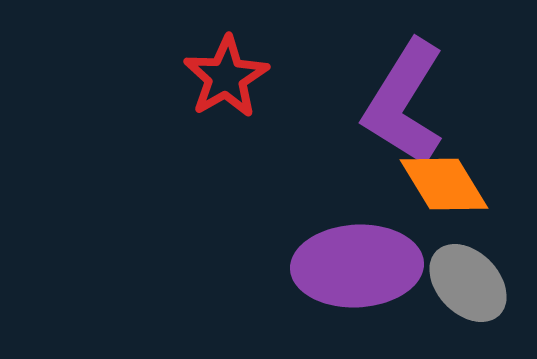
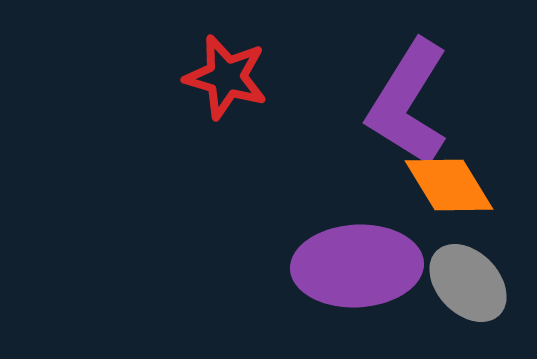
red star: rotated 26 degrees counterclockwise
purple L-shape: moved 4 px right
orange diamond: moved 5 px right, 1 px down
